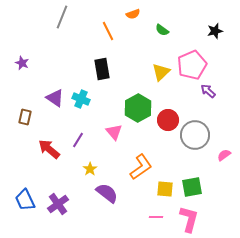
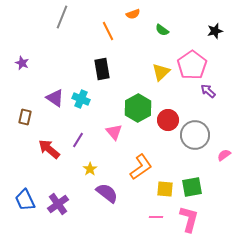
pink pentagon: rotated 12 degrees counterclockwise
